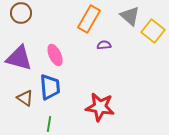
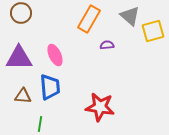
yellow square: rotated 35 degrees clockwise
purple semicircle: moved 3 px right
purple triangle: rotated 16 degrees counterclockwise
brown triangle: moved 2 px left, 2 px up; rotated 30 degrees counterclockwise
green line: moved 9 px left
